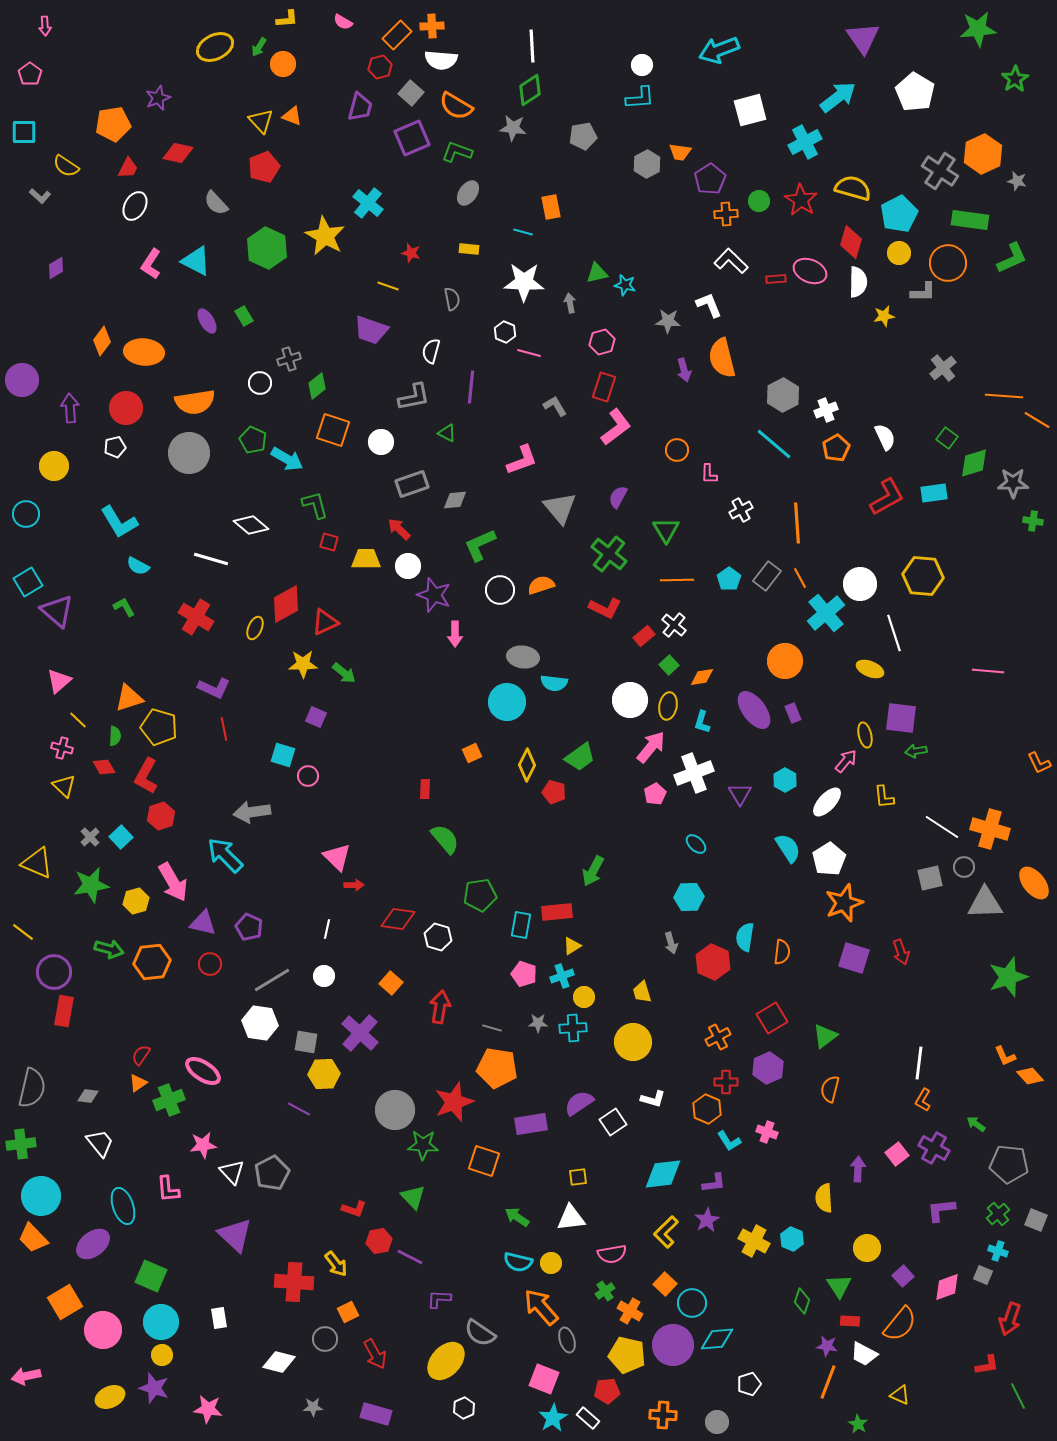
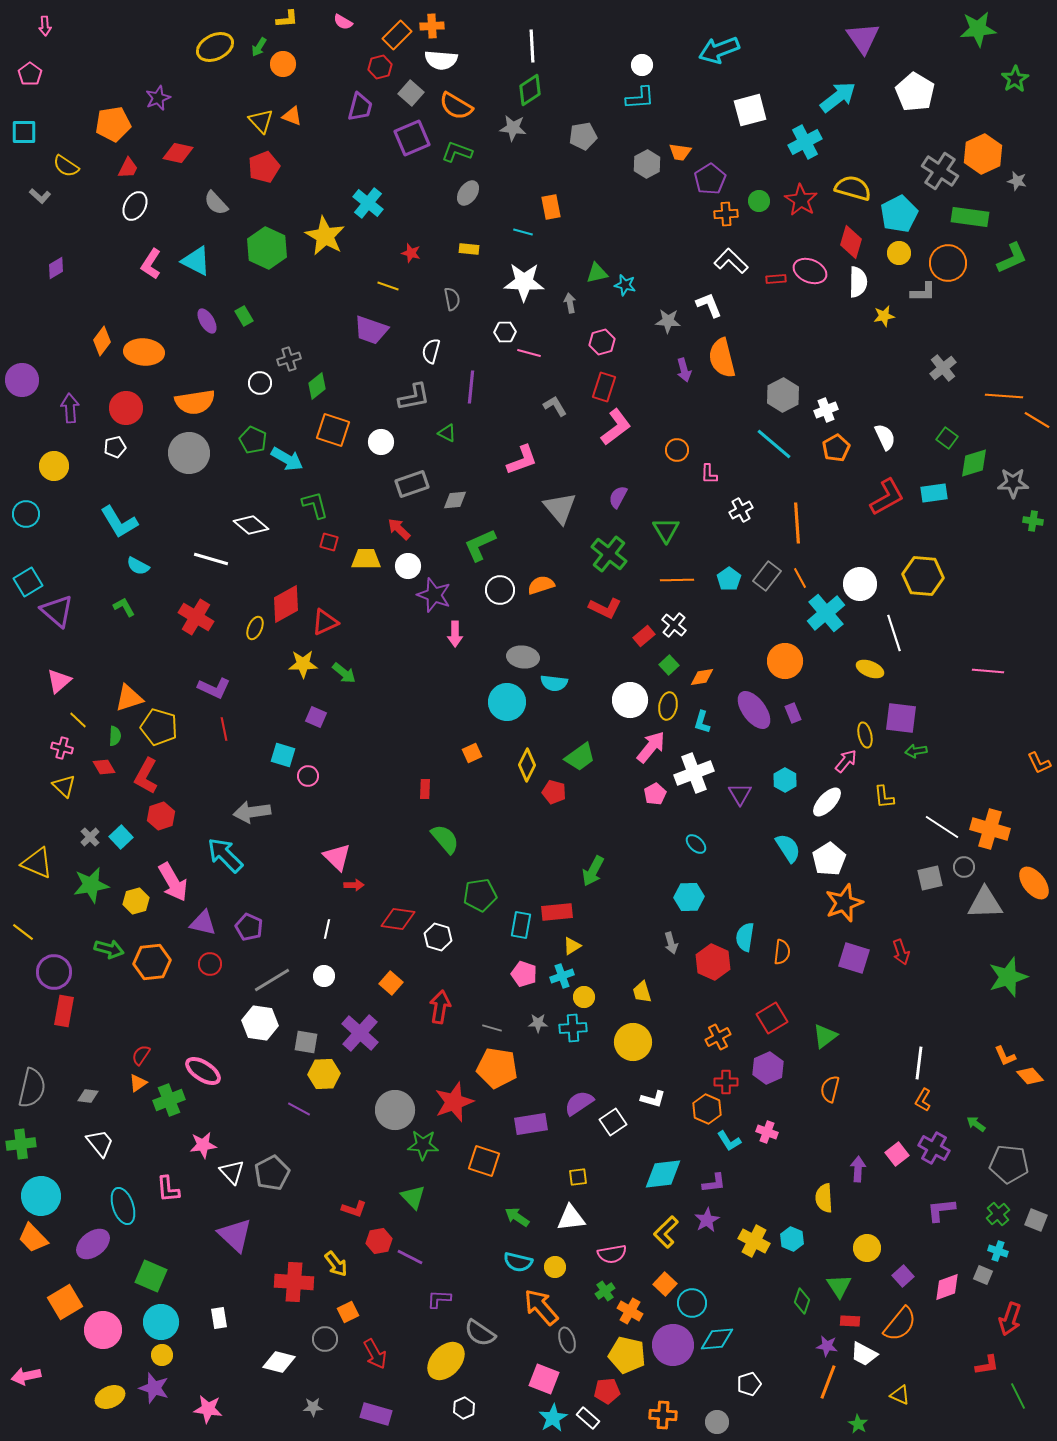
green rectangle at (970, 220): moved 3 px up
white hexagon at (505, 332): rotated 25 degrees counterclockwise
yellow circle at (551, 1263): moved 4 px right, 4 px down
